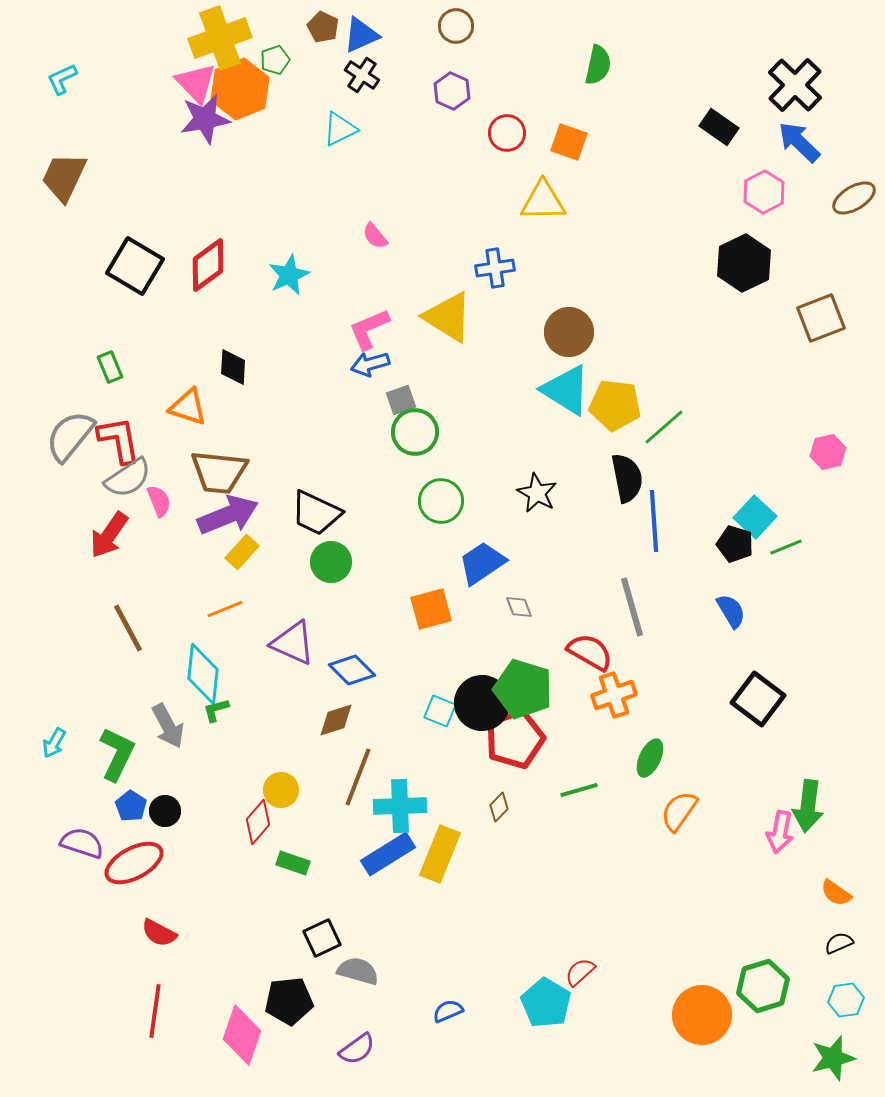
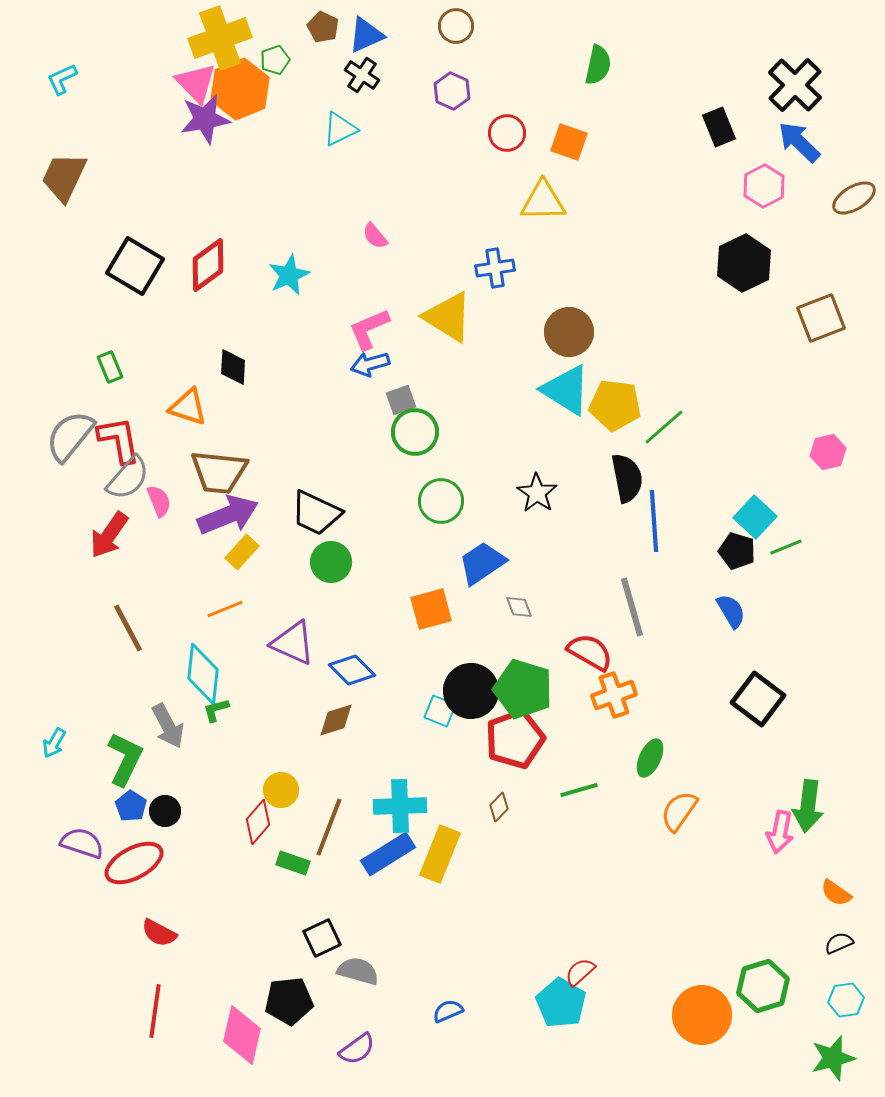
blue triangle at (361, 35): moved 5 px right
black rectangle at (719, 127): rotated 33 degrees clockwise
pink hexagon at (764, 192): moved 6 px up
gray semicircle at (128, 478): rotated 15 degrees counterclockwise
black star at (537, 493): rotated 6 degrees clockwise
black pentagon at (735, 544): moved 2 px right, 7 px down
black circle at (482, 703): moved 11 px left, 12 px up
green L-shape at (117, 754): moved 8 px right, 5 px down
brown line at (358, 777): moved 29 px left, 50 px down
cyan pentagon at (546, 1003): moved 15 px right
pink diamond at (242, 1035): rotated 6 degrees counterclockwise
